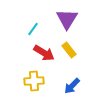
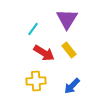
yellow cross: moved 2 px right
